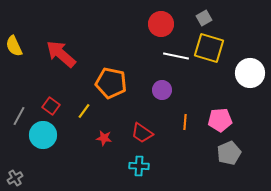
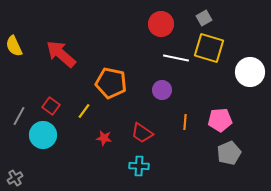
white line: moved 2 px down
white circle: moved 1 px up
